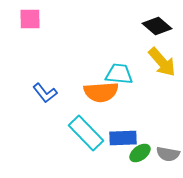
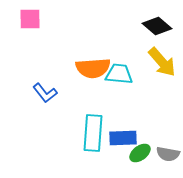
orange semicircle: moved 8 px left, 24 px up
cyan rectangle: moved 7 px right; rotated 48 degrees clockwise
